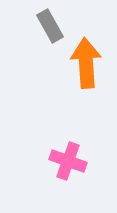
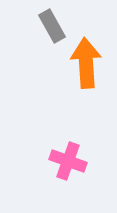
gray rectangle: moved 2 px right
